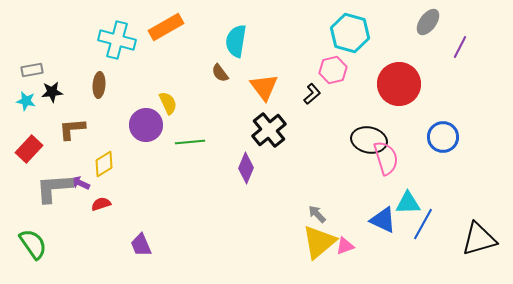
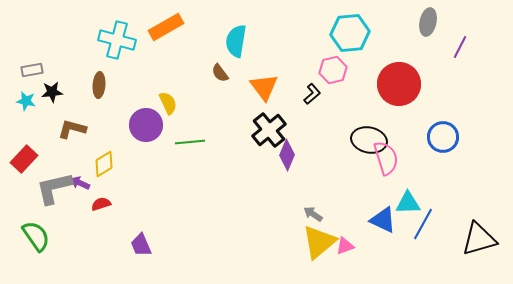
gray ellipse: rotated 24 degrees counterclockwise
cyan hexagon: rotated 21 degrees counterclockwise
brown L-shape: rotated 20 degrees clockwise
red rectangle: moved 5 px left, 10 px down
purple diamond: moved 41 px right, 13 px up
gray L-shape: rotated 9 degrees counterclockwise
gray arrow: moved 4 px left; rotated 12 degrees counterclockwise
green semicircle: moved 3 px right, 8 px up
